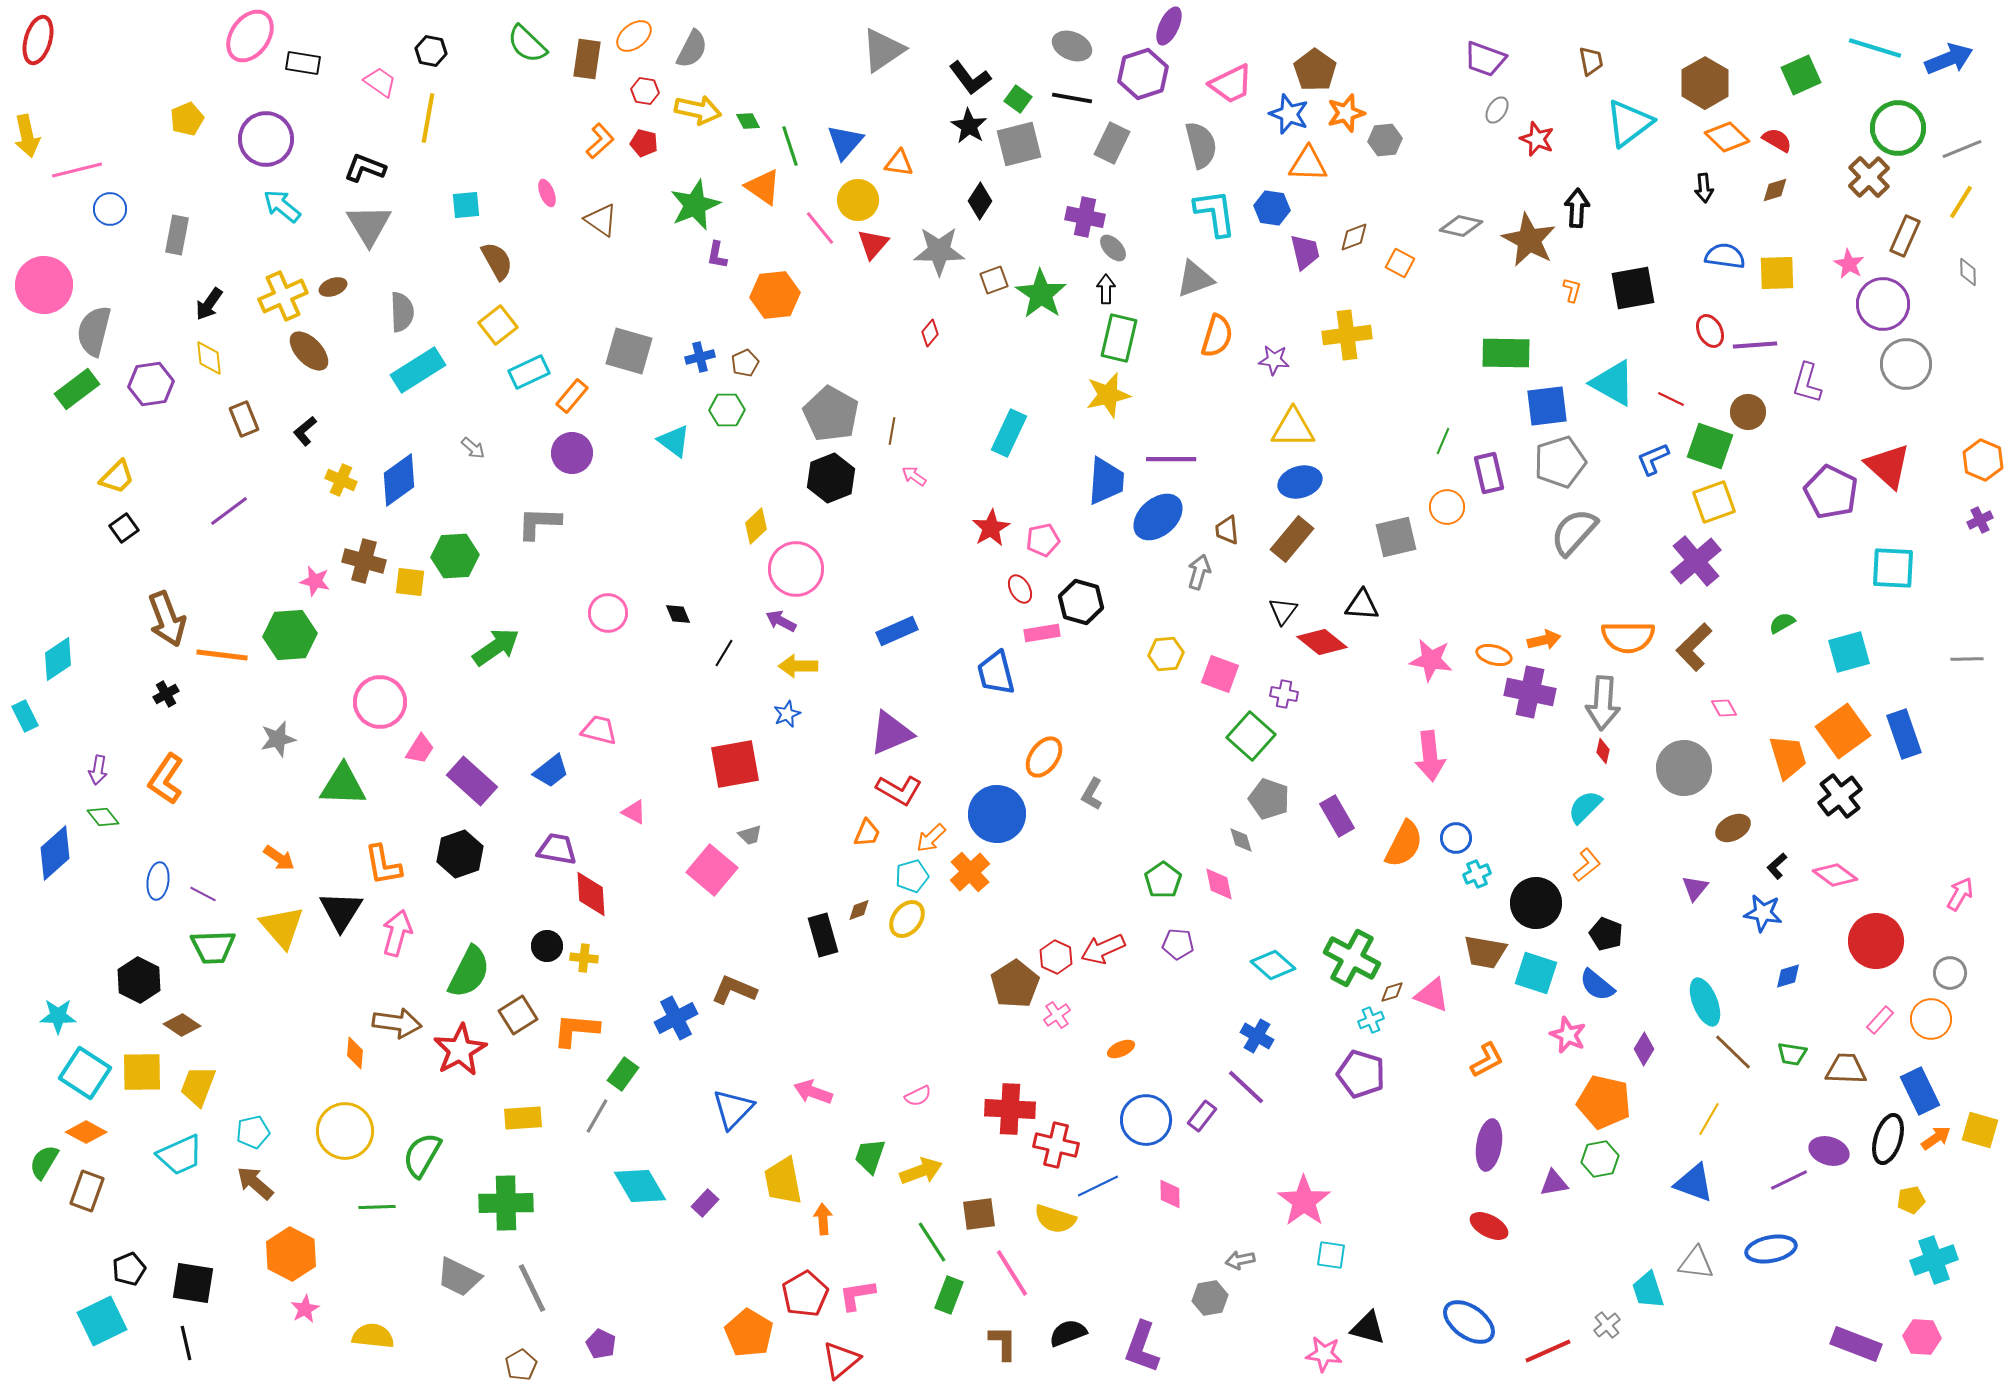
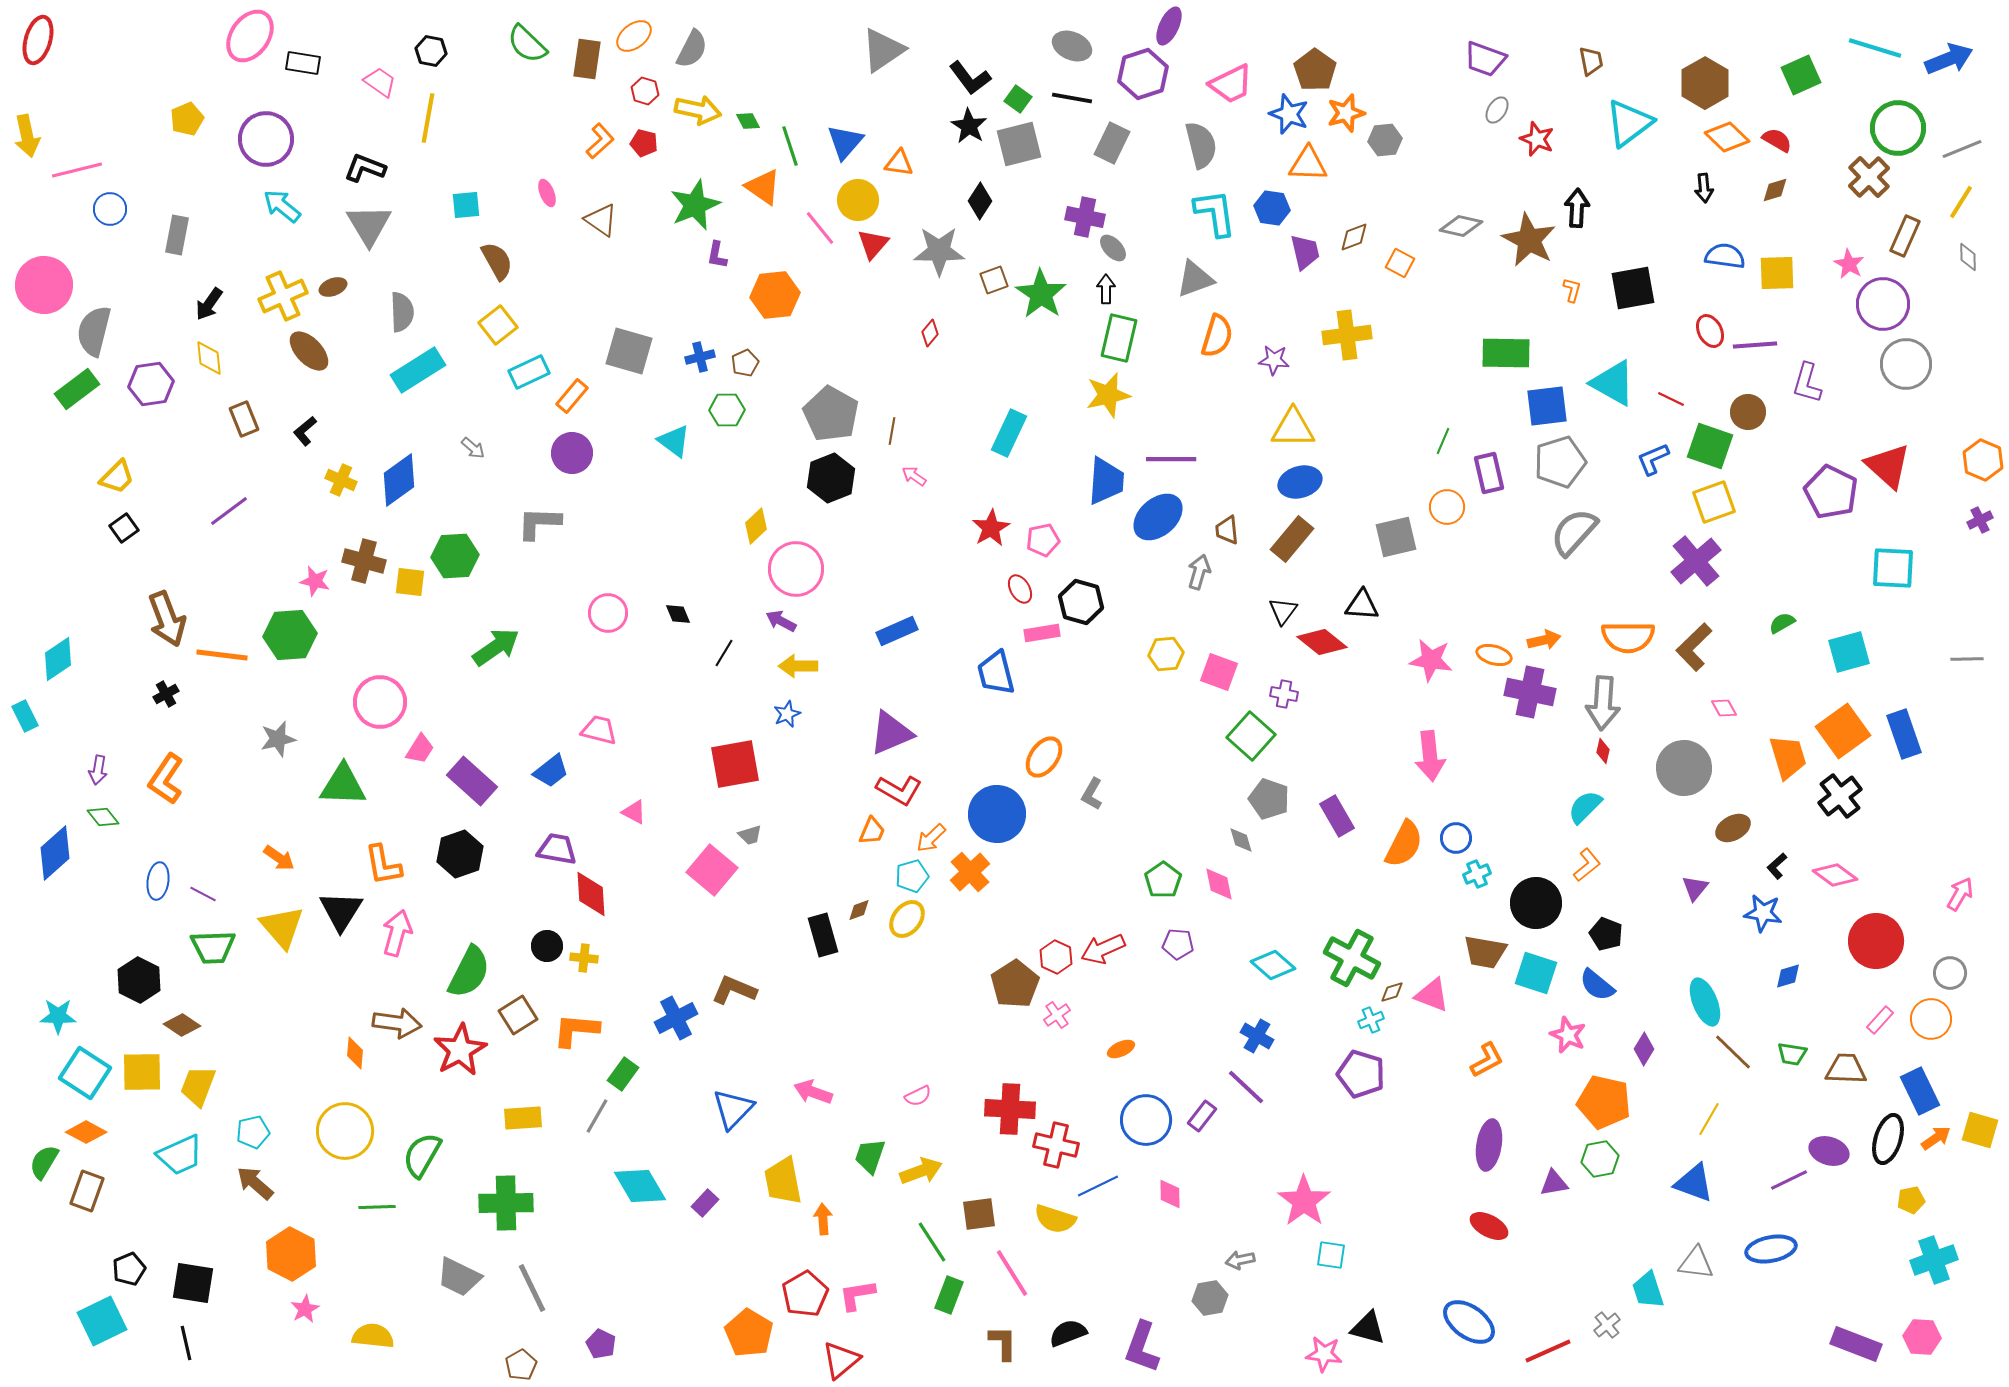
red hexagon at (645, 91): rotated 8 degrees clockwise
gray diamond at (1968, 272): moved 15 px up
pink square at (1220, 674): moved 1 px left, 2 px up
orange trapezoid at (867, 833): moved 5 px right, 2 px up
